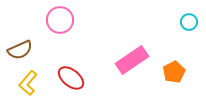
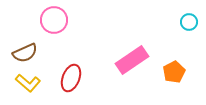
pink circle: moved 6 px left
brown semicircle: moved 5 px right, 3 px down
red ellipse: rotated 72 degrees clockwise
yellow L-shape: rotated 90 degrees counterclockwise
